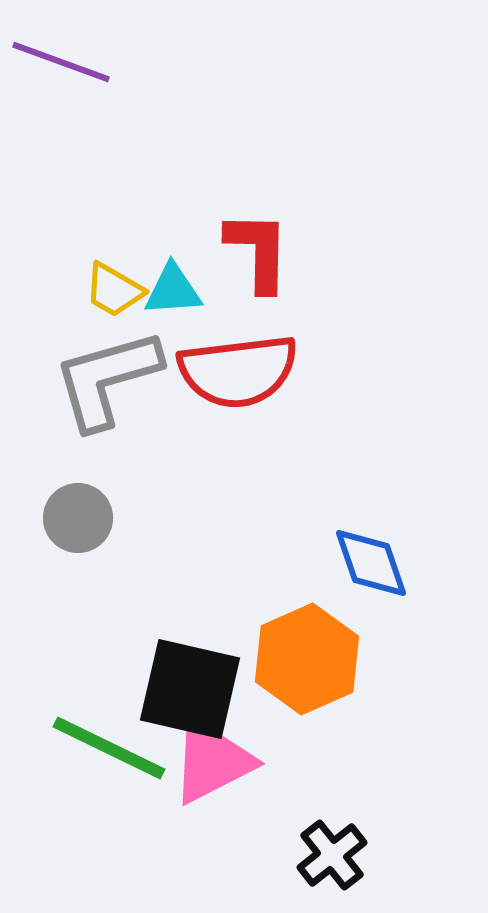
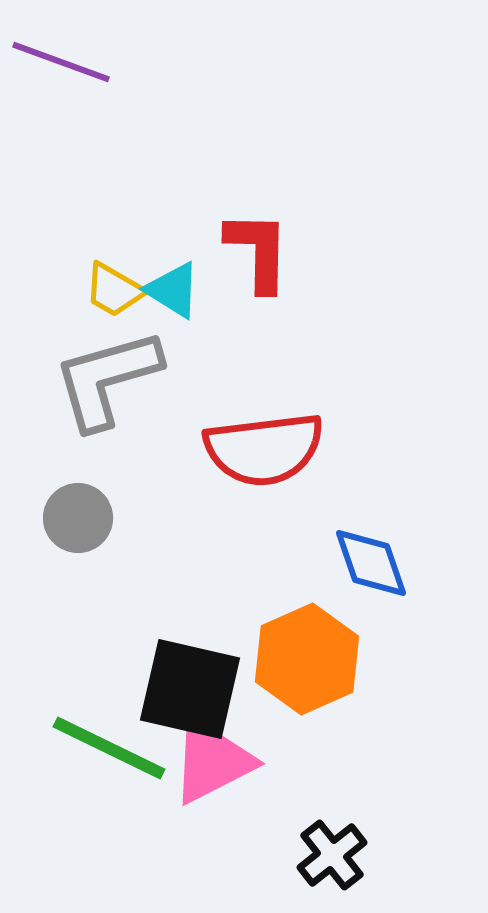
cyan triangle: rotated 36 degrees clockwise
red semicircle: moved 26 px right, 78 px down
